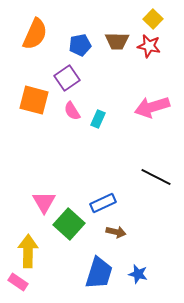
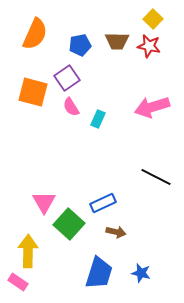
orange square: moved 1 px left, 8 px up
pink semicircle: moved 1 px left, 4 px up
blue star: moved 3 px right, 1 px up
